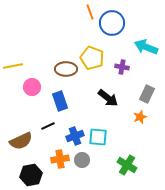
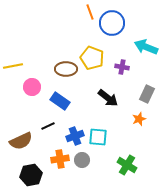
blue rectangle: rotated 36 degrees counterclockwise
orange star: moved 1 px left, 2 px down
